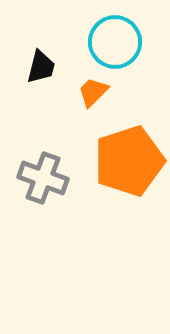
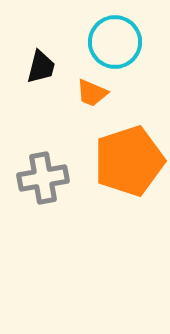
orange trapezoid: moved 1 px left, 1 px down; rotated 112 degrees counterclockwise
gray cross: rotated 30 degrees counterclockwise
